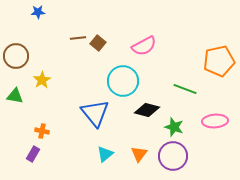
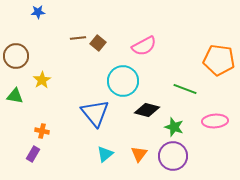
orange pentagon: moved 1 px up; rotated 20 degrees clockwise
